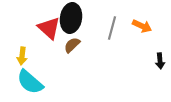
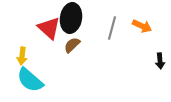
cyan semicircle: moved 2 px up
